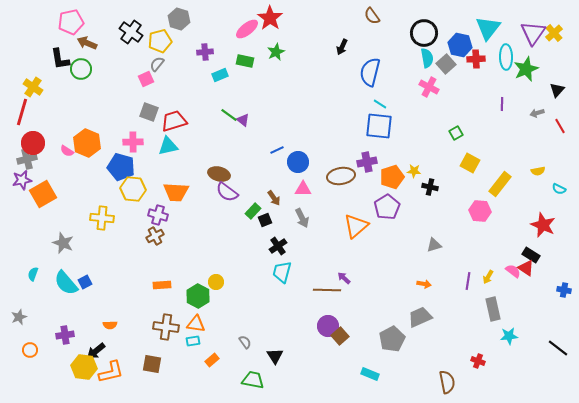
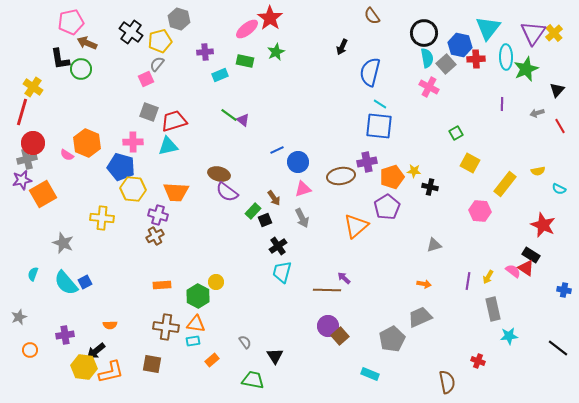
pink semicircle at (67, 151): moved 4 px down
yellow rectangle at (500, 184): moved 5 px right
pink triangle at (303, 189): rotated 18 degrees counterclockwise
